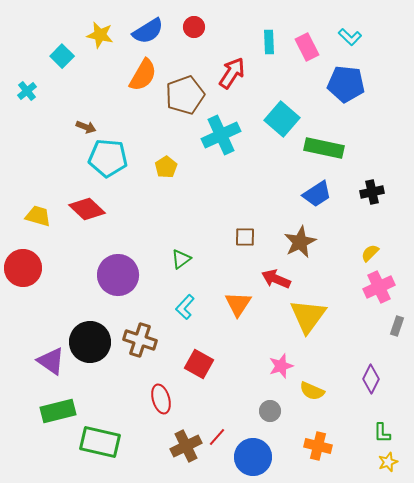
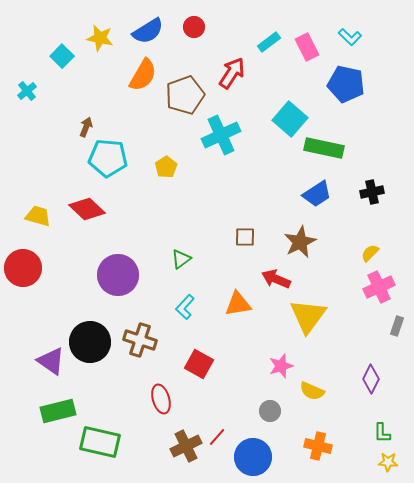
yellow star at (100, 35): moved 3 px down
cyan rectangle at (269, 42): rotated 55 degrees clockwise
blue pentagon at (346, 84): rotated 6 degrees clockwise
cyan square at (282, 119): moved 8 px right
brown arrow at (86, 127): rotated 90 degrees counterclockwise
orange triangle at (238, 304): rotated 48 degrees clockwise
yellow star at (388, 462): rotated 24 degrees clockwise
